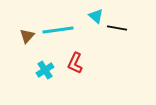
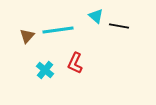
black line: moved 2 px right, 2 px up
cyan cross: rotated 18 degrees counterclockwise
